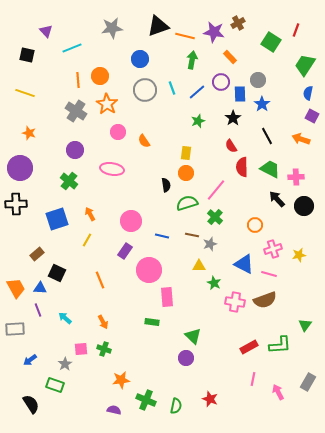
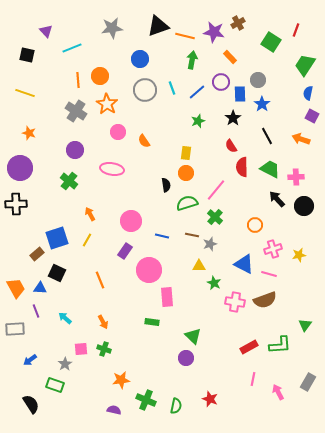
blue square at (57, 219): moved 19 px down
purple line at (38, 310): moved 2 px left, 1 px down
